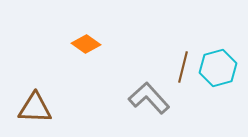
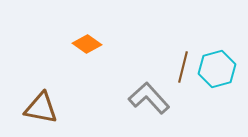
orange diamond: moved 1 px right
cyan hexagon: moved 1 px left, 1 px down
brown triangle: moved 6 px right; rotated 9 degrees clockwise
